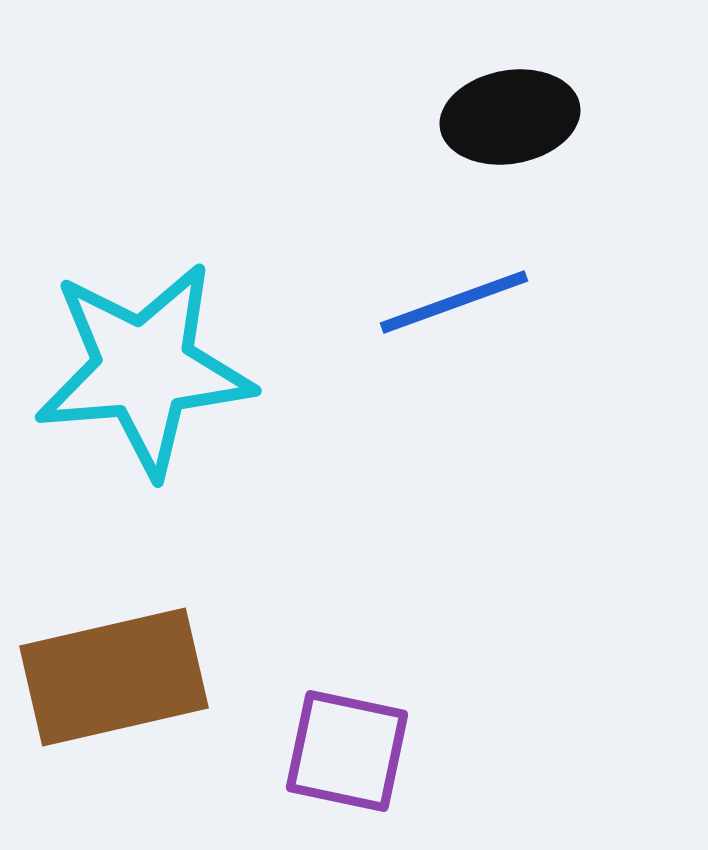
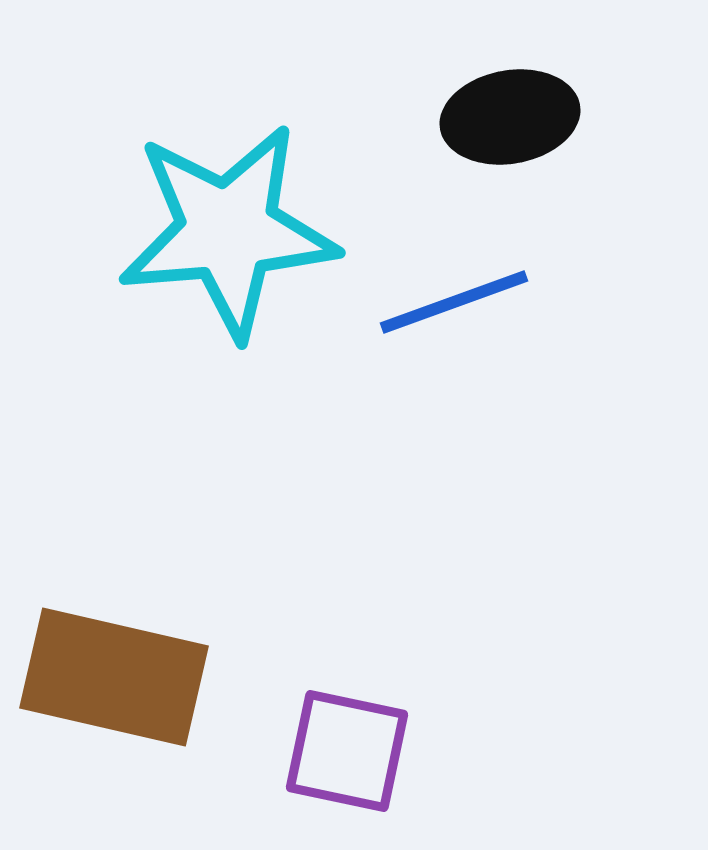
cyan star: moved 84 px right, 138 px up
brown rectangle: rotated 26 degrees clockwise
